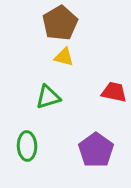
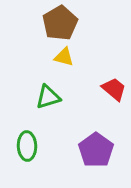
red trapezoid: moved 3 px up; rotated 28 degrees clockwise
